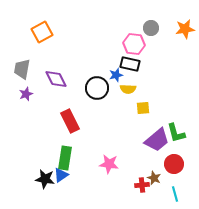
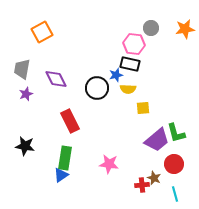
black star: moved 20 px left, 33 px up
